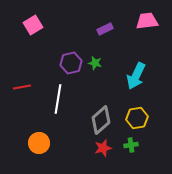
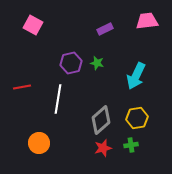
pink square: rotated 30 degrees counterclockwise
green star: moved 2 px right
